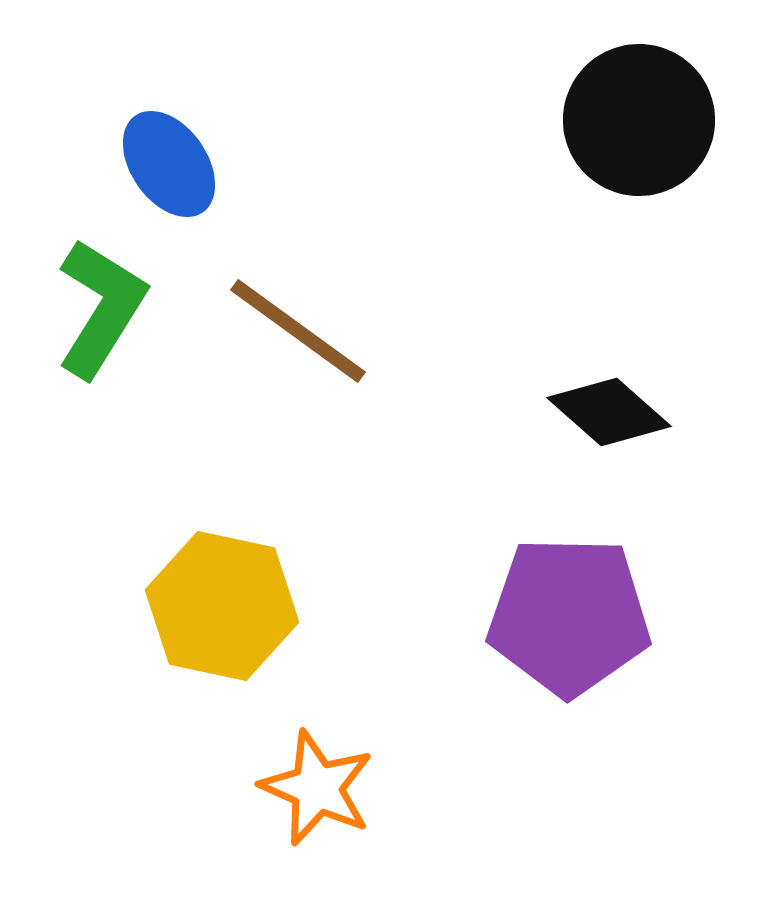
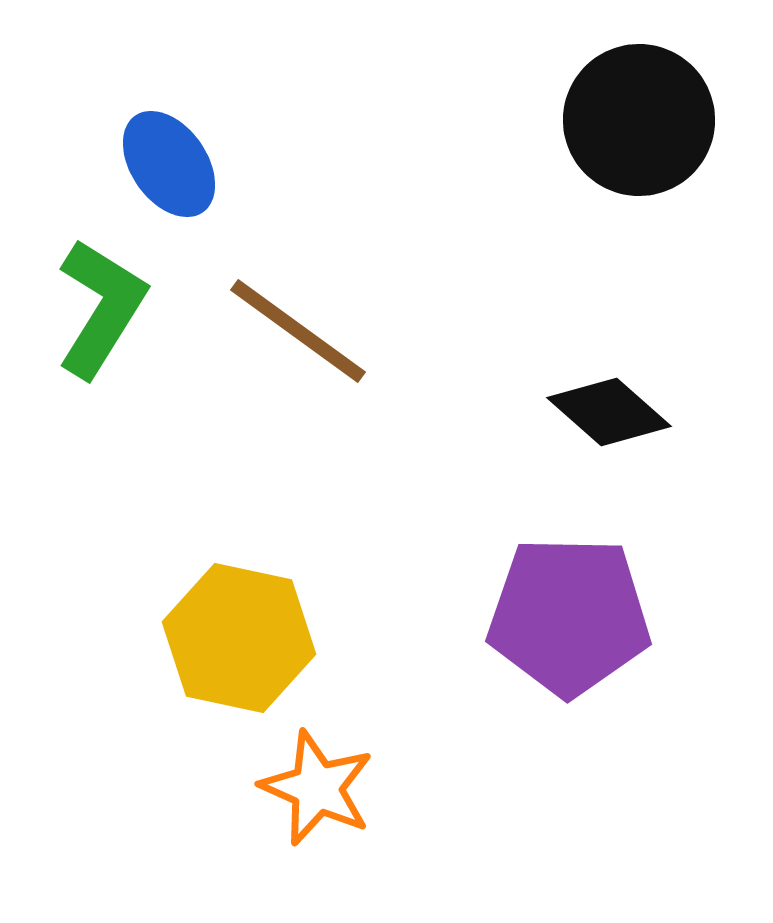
yellow hexagon: moved 17 px right, 32 px down
